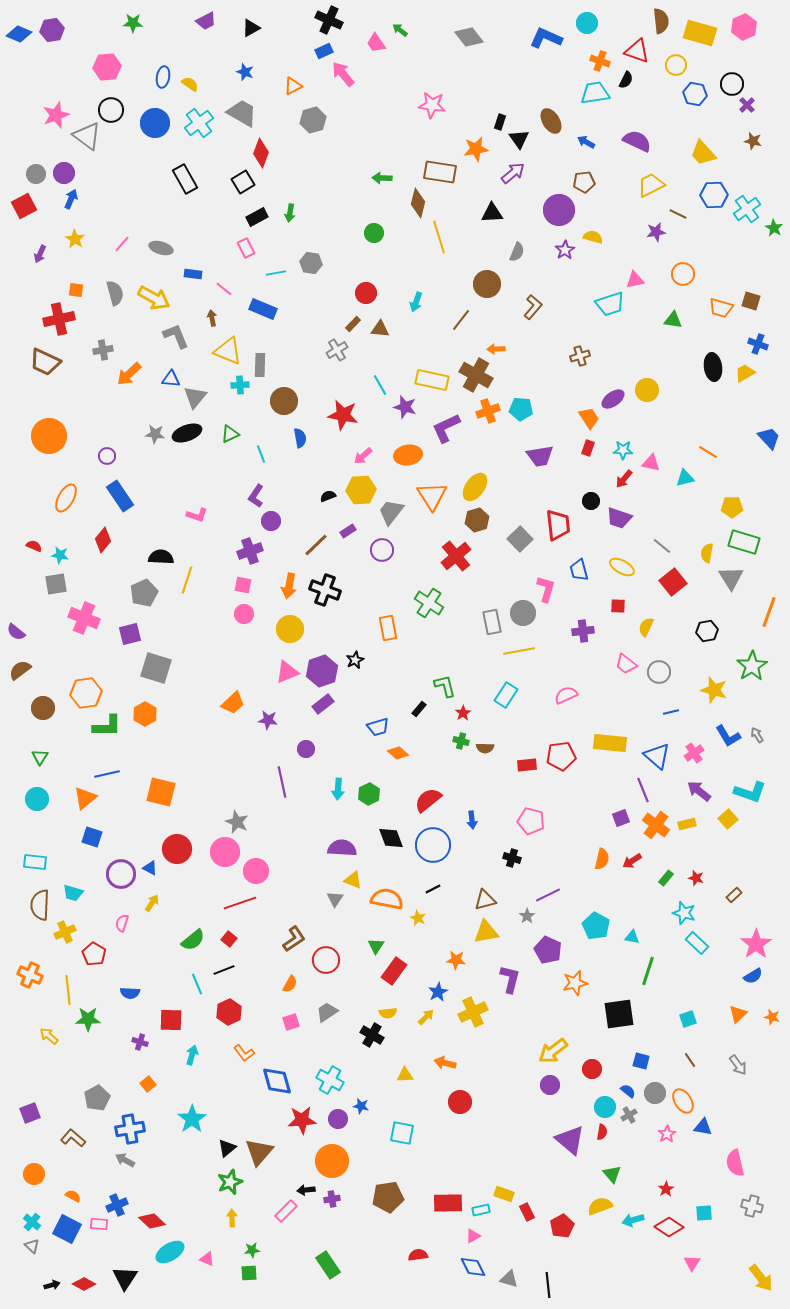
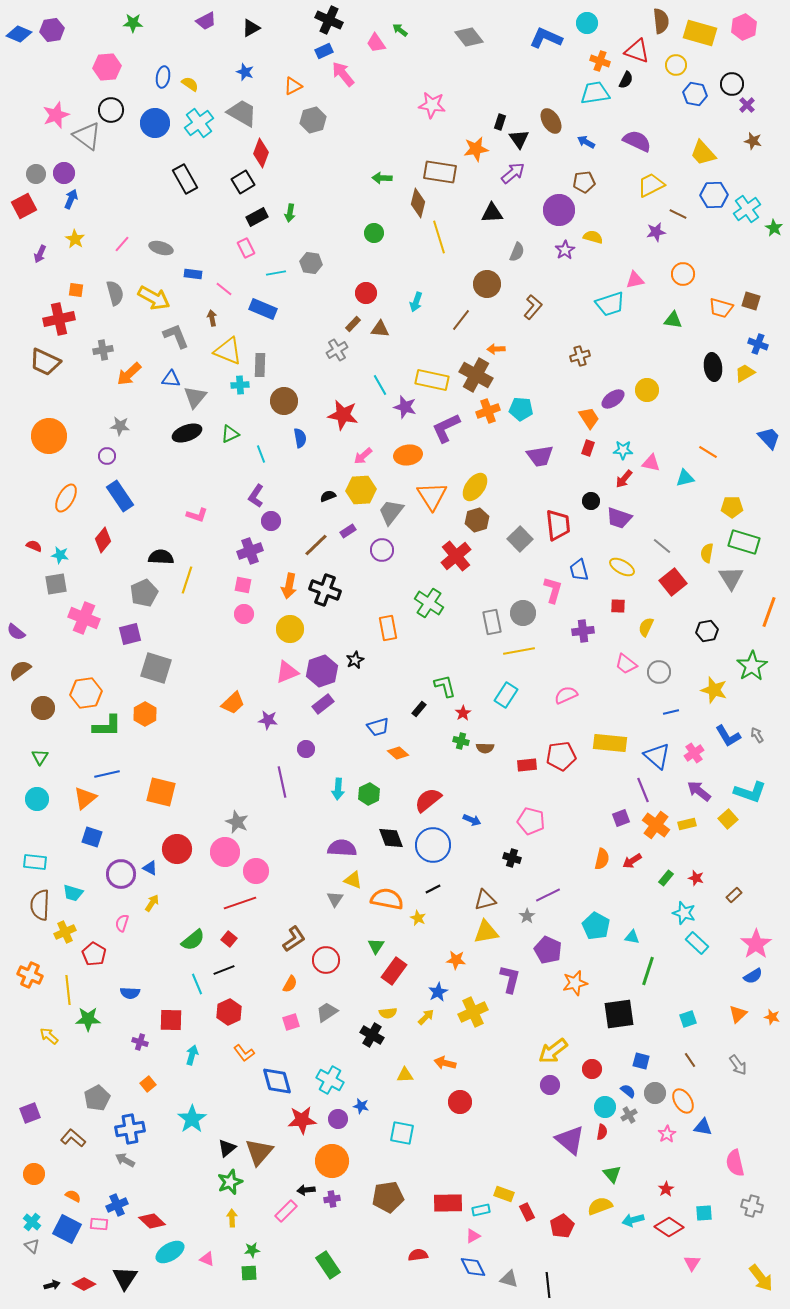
gray star at (155, 434): moved 35 px left, 8 px up
pink L-shape at (546, 589): moved 7 px right, 1 px down
blue arrow at (472, 820): rotated 60 degrees counterclockwise
